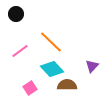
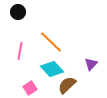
black circle: moved 2 px right, 2 px up
pink line: rotated 42 degrees counterclockwise
purple triangle: moved 1 px left, 2 px up
brown semicircle: rotated 42 degrees counterclockwise
